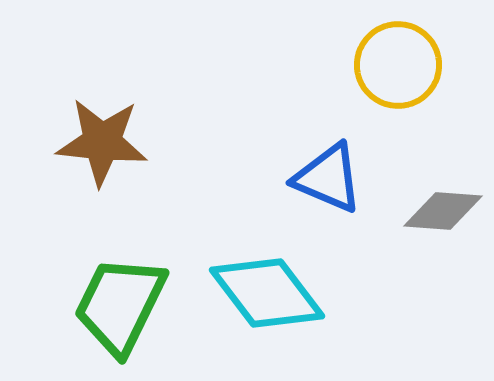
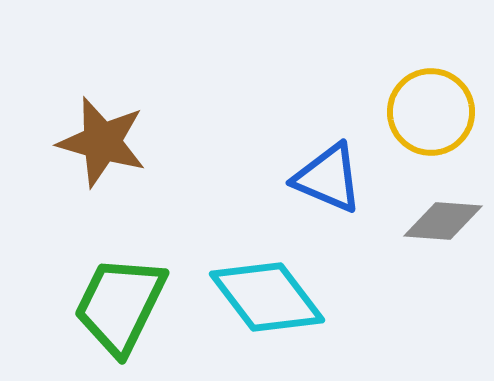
yellow circle: moved 33 px right, 47 px down
brown star: rotated 10 degrees clockwise
gray diamond: moved 10 px down
cyan diamond: moved 4 px down
